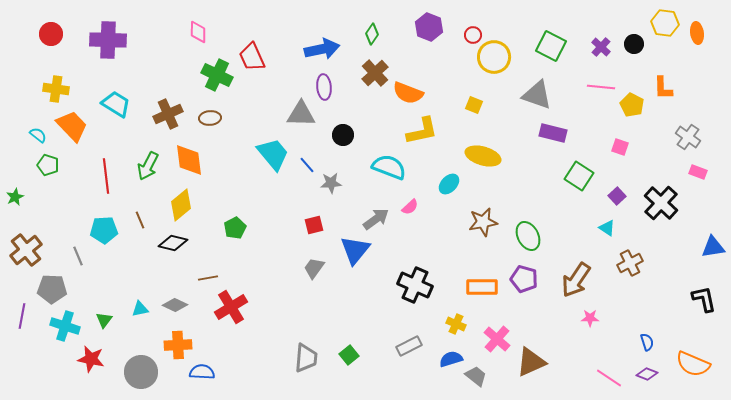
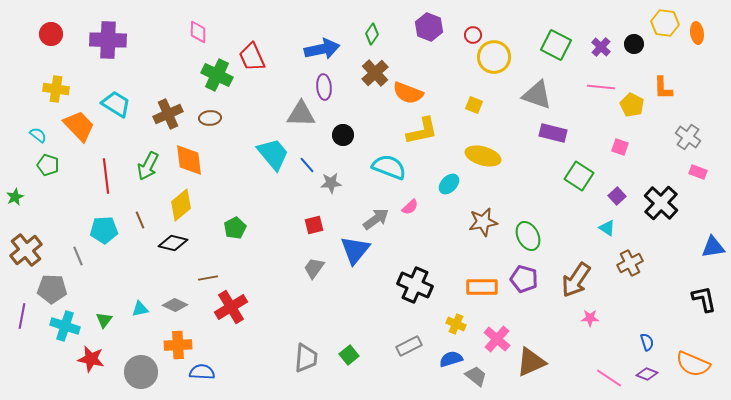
green square at (551, 46): moved 5 px right, 1 px up
orange trapezoid at (72, 126): moved 7 px right
